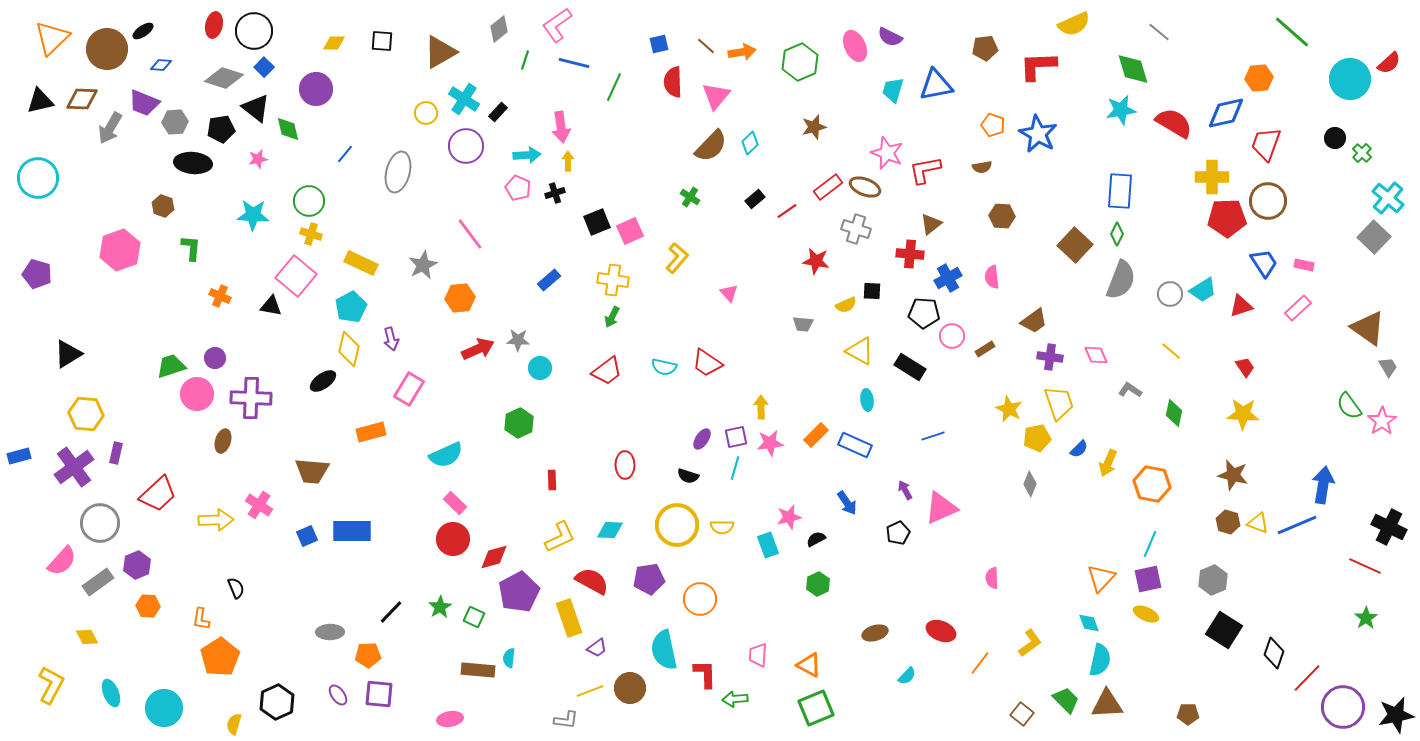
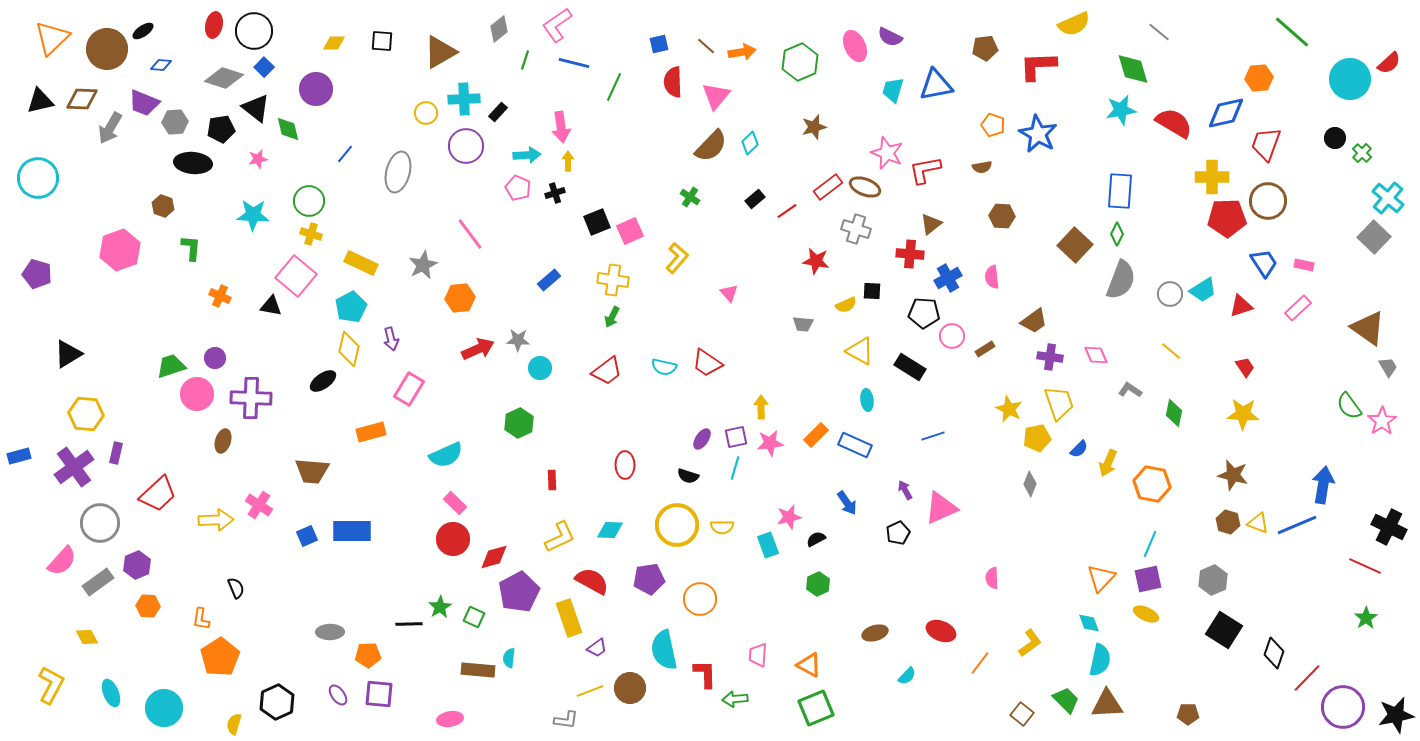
cyan cross at (464, 99): rotated 36 degrees counterclockwise
black line at (391, 612): moved 18 px right, 12 px down; rotated 44 degrees clockwise
